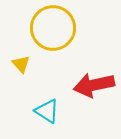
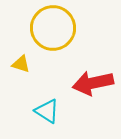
yellow triangle: rotated 30 degrees counterclockwise
red arrow: moved 1 px left, 2 px up
